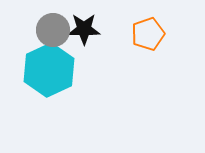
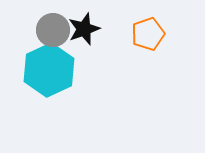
black star: rotated 20 degrees counterclockwise
